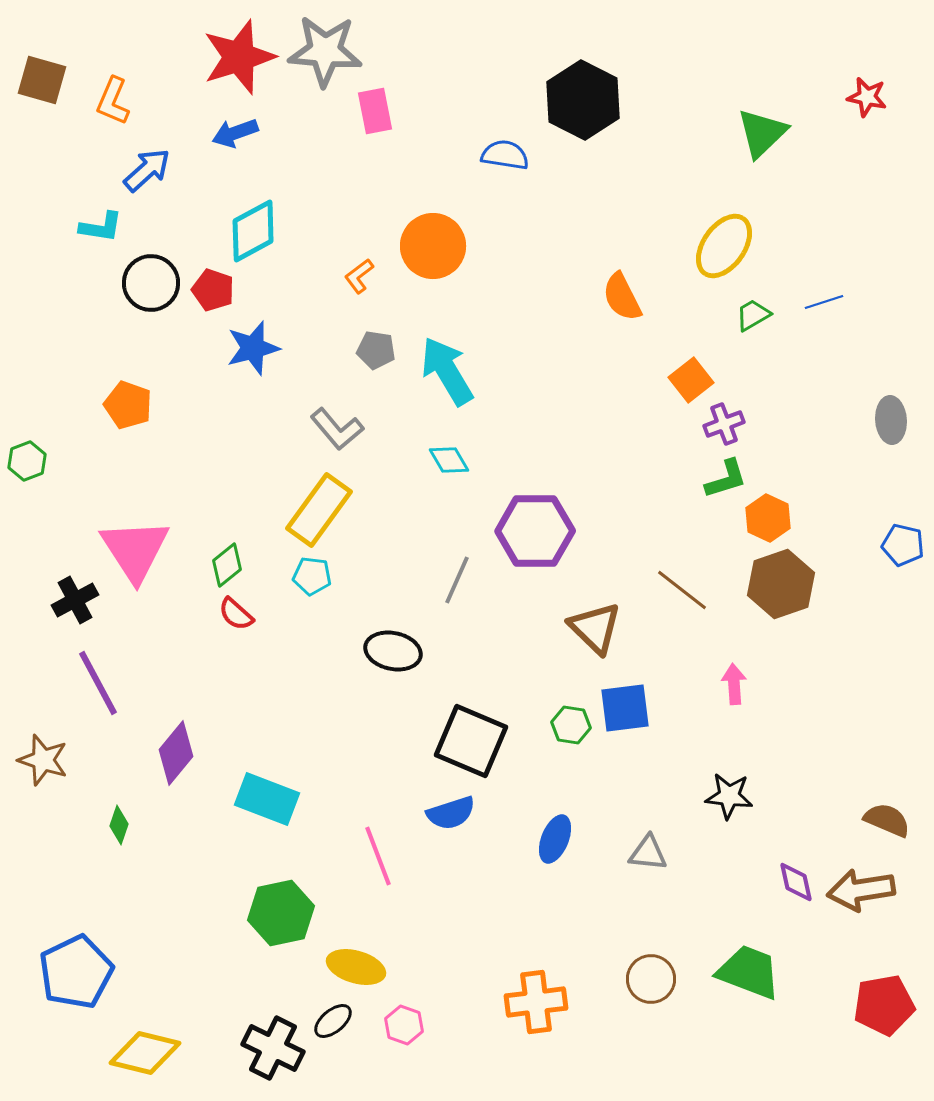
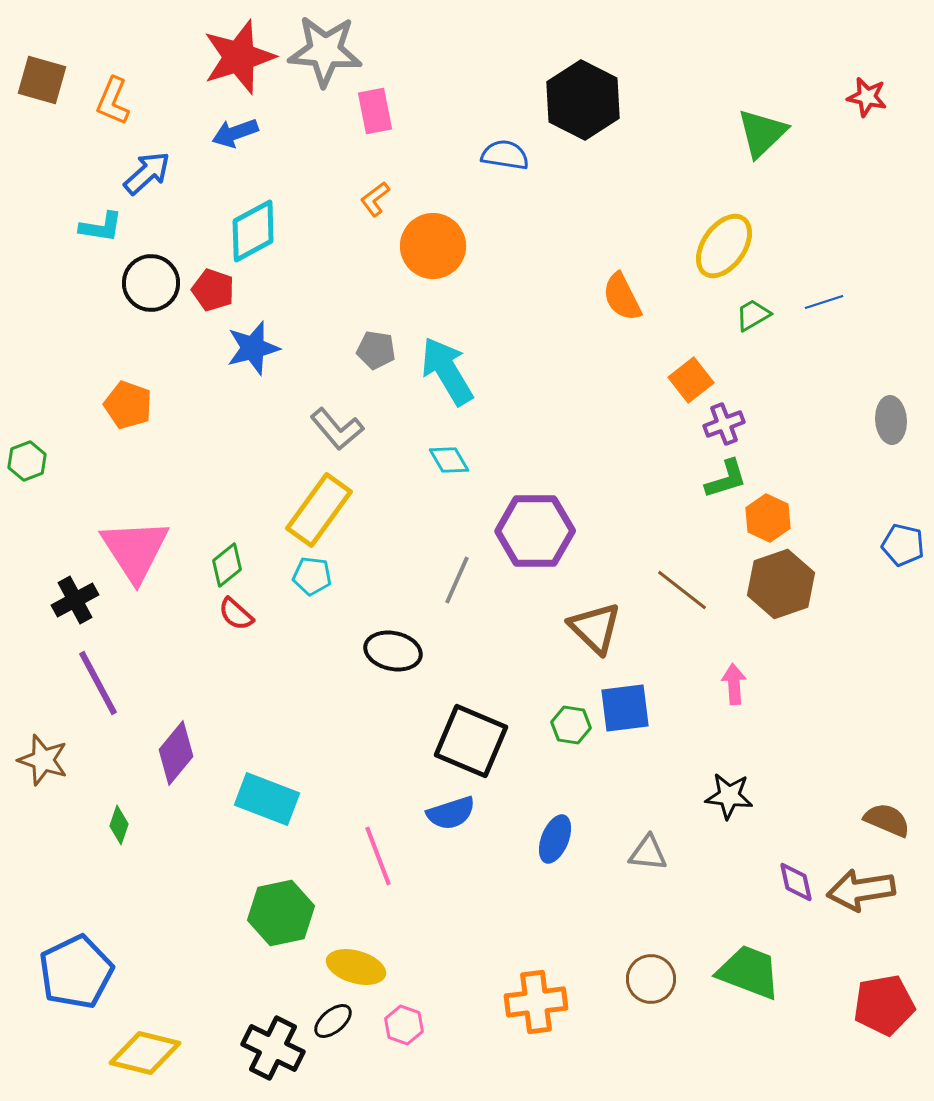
blue arrow at (147, 170): moved 3 px down
orange L-shape at (359, 276): moved 16 px right, 77 px up
